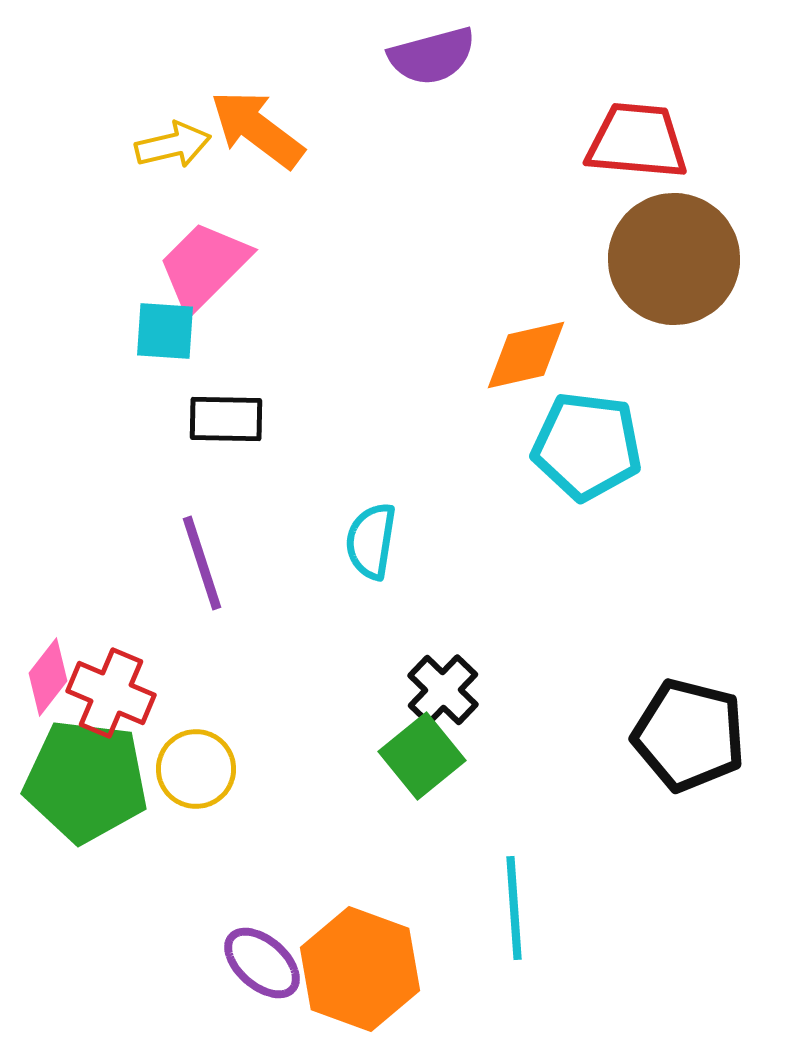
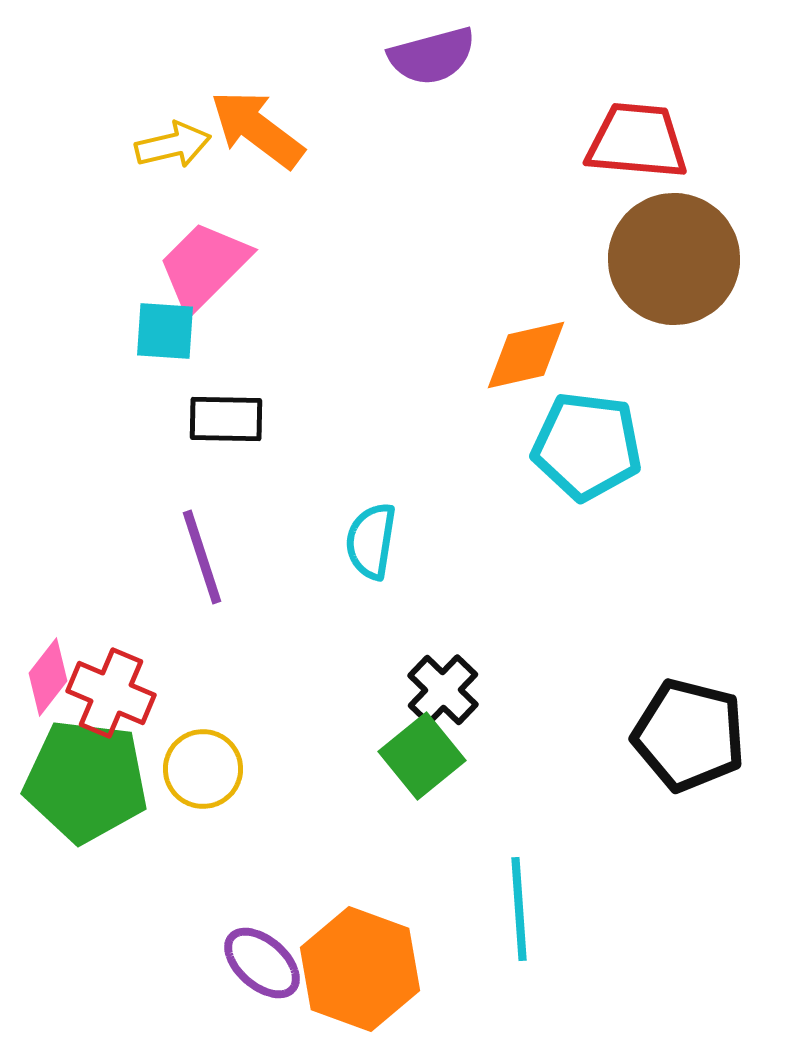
purple line: moved 6 px up
yellow circle: moved 7 px right
cyan line: moved 5 px right, 1 px down
